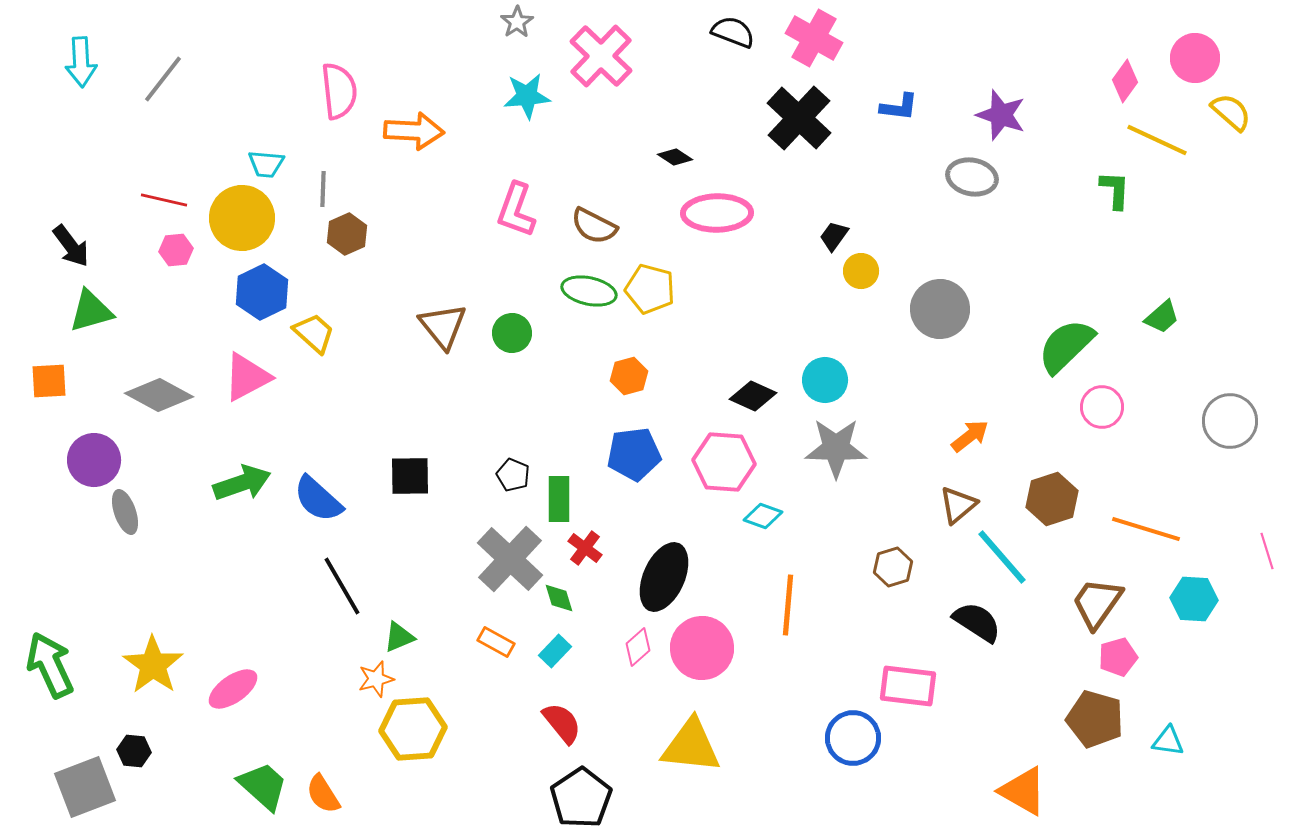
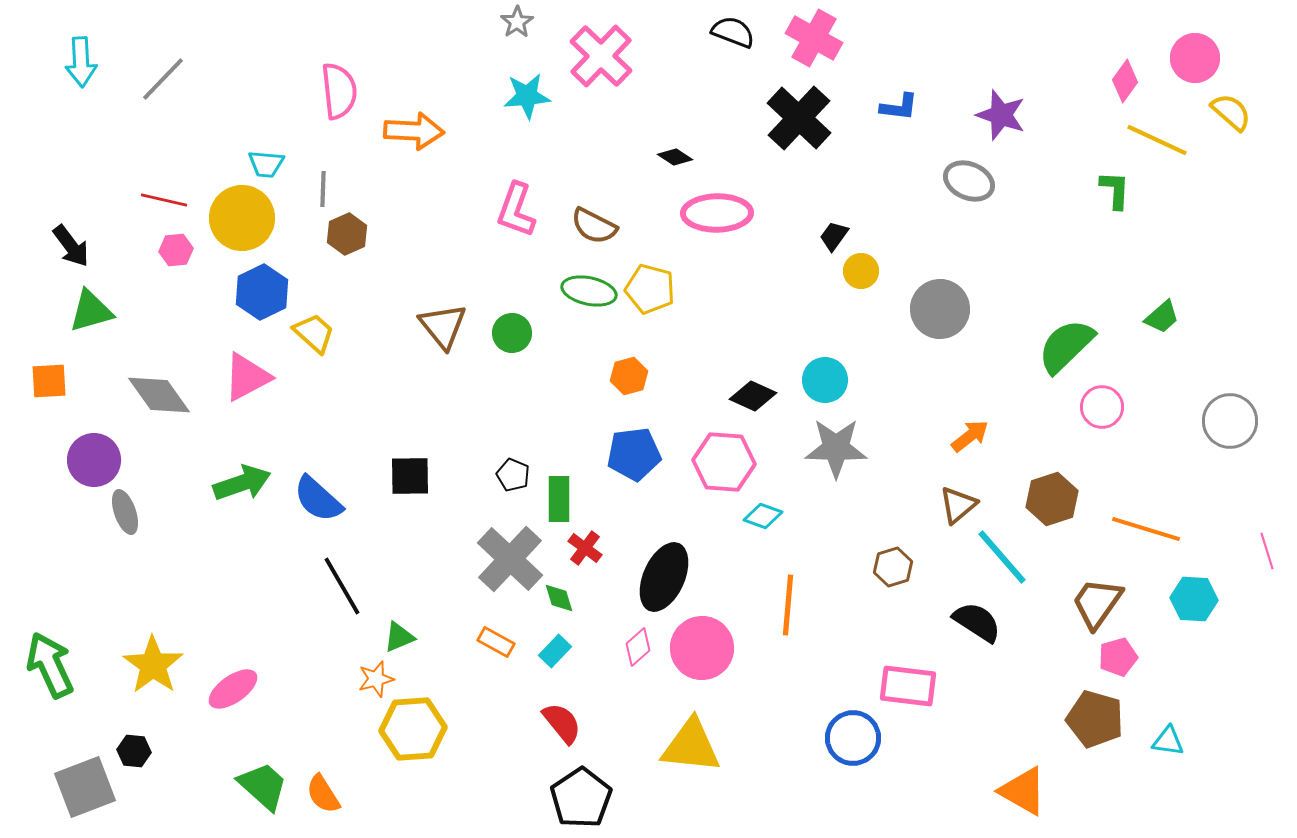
gray line at (163, 79): rotated 6 degrees clockwise
gray ellipse at (972, 177): moved 3 px left, 4 px down; rotated 12 degrees clockwise
gray diamond at (159, 395): rotated 26 degrees clockwise
